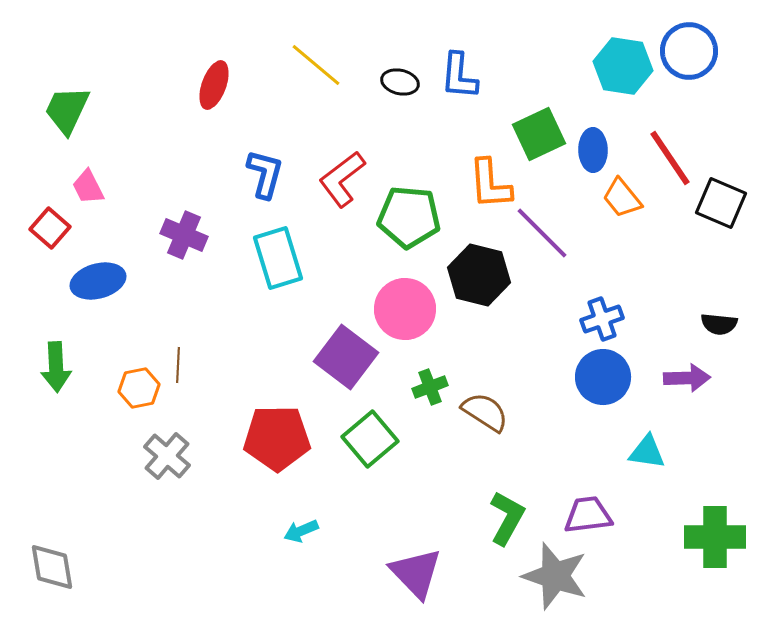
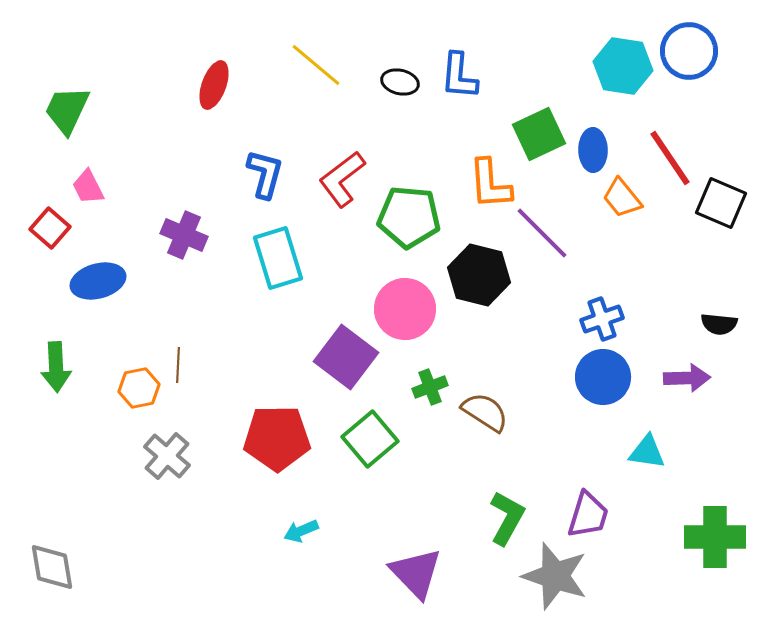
purple trapezoid at (588, 515): rotated 114 degrees clockwise
